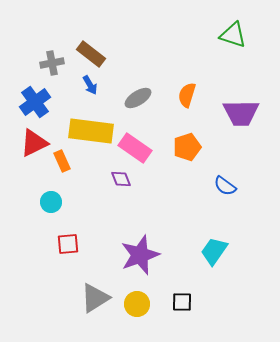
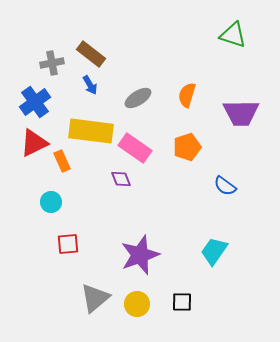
gray triangle: rotated 8 degrees counterclockwise
